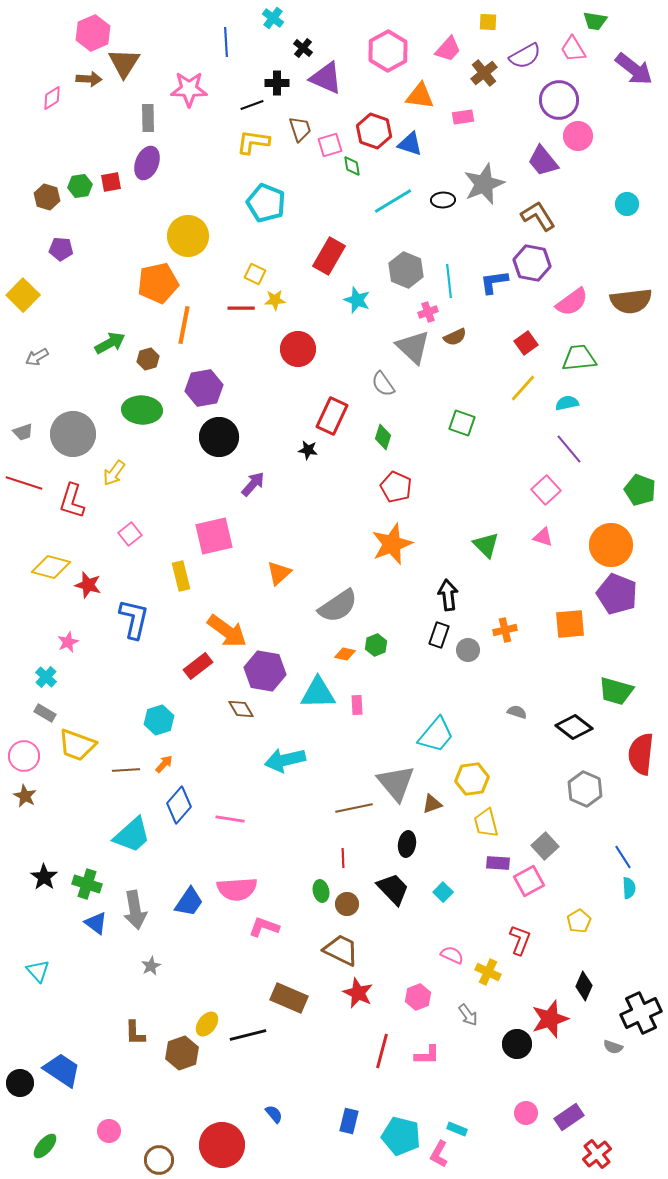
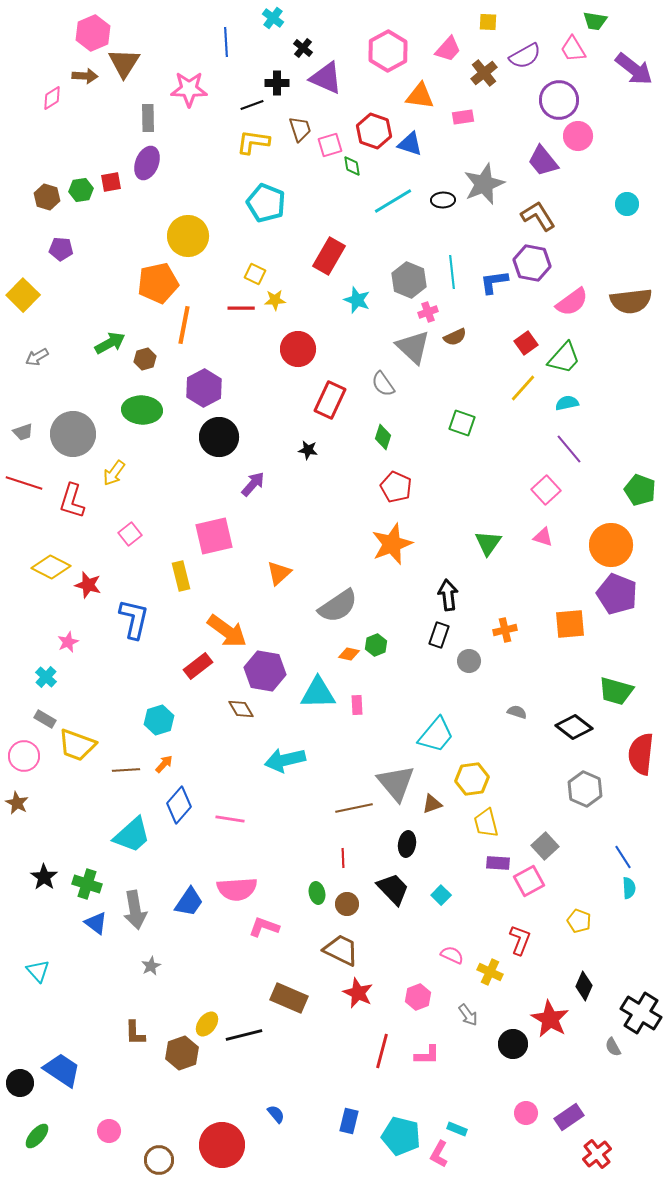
brown arrow at (89, 79): moved 4 px left, 3 px up
green hexagon at (80, 186): moved 1 px right, 4 px down
gray hexagon at (406, 270): moved 3 px right, 10 px down
cyan line at (449, 281): moved 3 px right, 9 px up
green trapezoid at (579, 358): moved 15 px left; rotated 138 degrees clockwise
brown hexagon at (148, 359): moved 3 px left
purple hexagon at (204, 388): rotated 18 degrees counterclockwise
red rectangle at (332, 416): moved 2 px left, 16 px up
green triangle at (486, 545): moved 2 px right, 2 px up; rotated 20 degrees clockwise
yellow diamond at (51, 567): rotated 12 degrees clockwise
gray circle at (468, 650): moved 1 px right, 11 px down
orange diamond at (345, 654): moved 4 px right
gray rectangle at (45, 713): moved 6 px down
brown star at (25, 796): moved 8 px left, 7 px down
green ellipse at (321, 891): moved 4 px left, 2 px down
cyan square at (443, 892): moved 2 px left, 3 px down
yellow pentagon at (579, 921): rotated 20 degrees counterclockwise
yellow cross at (488, 972): moved 2 px right
black cross at (641, 1013): rotated 33 degrees counterclockwise
red star at (550, 1019): rotated 24 degrees counterclockwise
black line at (248, 1035): moved 4 px left
black circle at (517, 1044): moved 4 px left
gray semicircle at (613, 1047): rotated 42 degrees clockwise
blue semicircle at (274, 1114): moved 2 px right
green ellipse at (45, 1146): moved 8 px left, 10 px up
